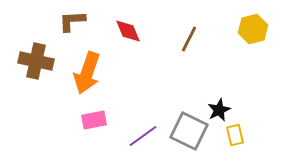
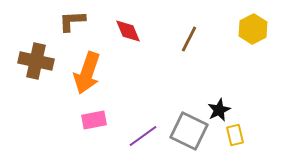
yellow hexagon: rotated 12 degrees counterclockwise
